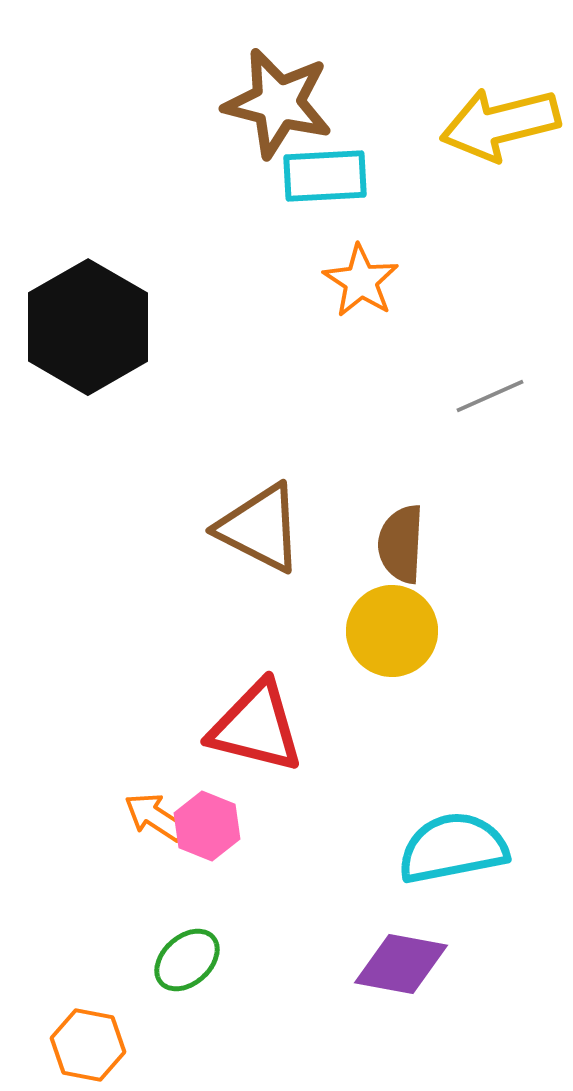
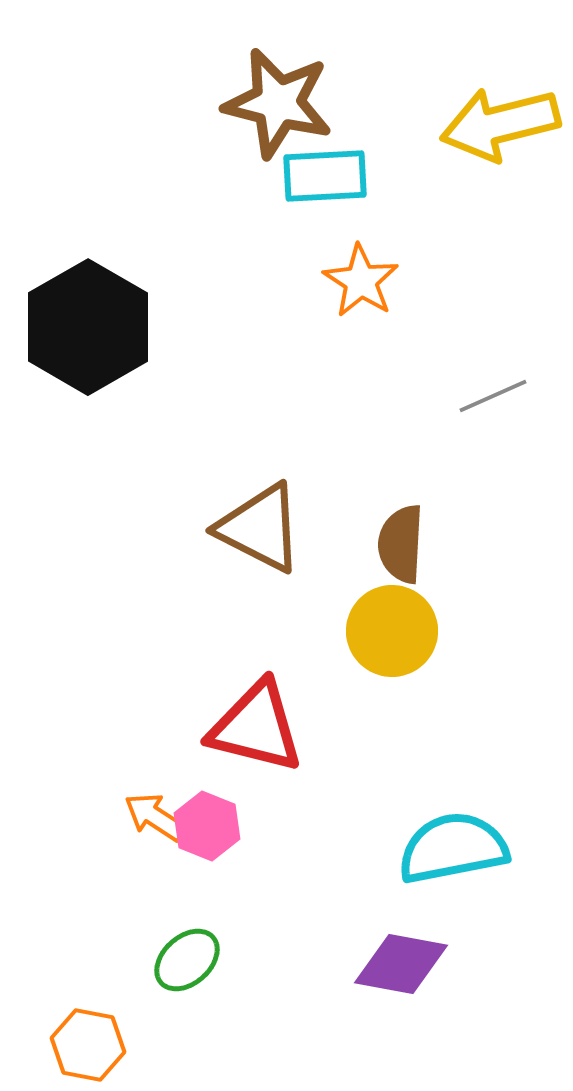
gray line: moved 3 px right
